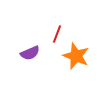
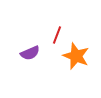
red line: moved 1 px down
